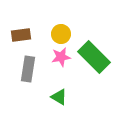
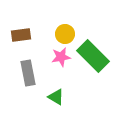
yellow circle: moved 4 px right
green rectangle: moved 1 px left, 1 px up
gray rectangle: moved 4 px down; rotated 20 degrees counterclockwise
green triangle: moved 3 px left
